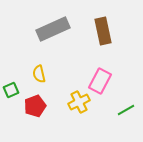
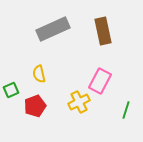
green line: rotated 42 degrees counterclockwise
